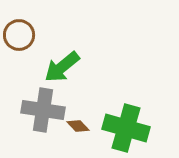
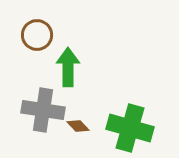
brown circle: moved 18 px right
green arrow: moved 6 px right; rotated 129 degrees clockwise
green cross: moved 4 px right
